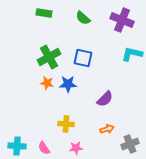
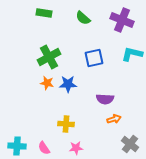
blue square: moved 11 px right; rotated 24 degrees counterclockwise
purple semicircle: rotated 48 degrees clockwise
orange arrow: moved 7 px right, 10 px up
gray cross: rotated 30 degrees counterclockwise
